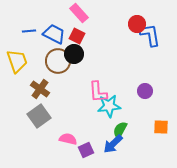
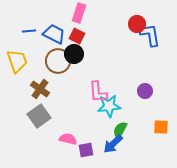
pink rectangle: rotated 60 degrees clockwise
purple square: rotated 14 degrees clockwise
